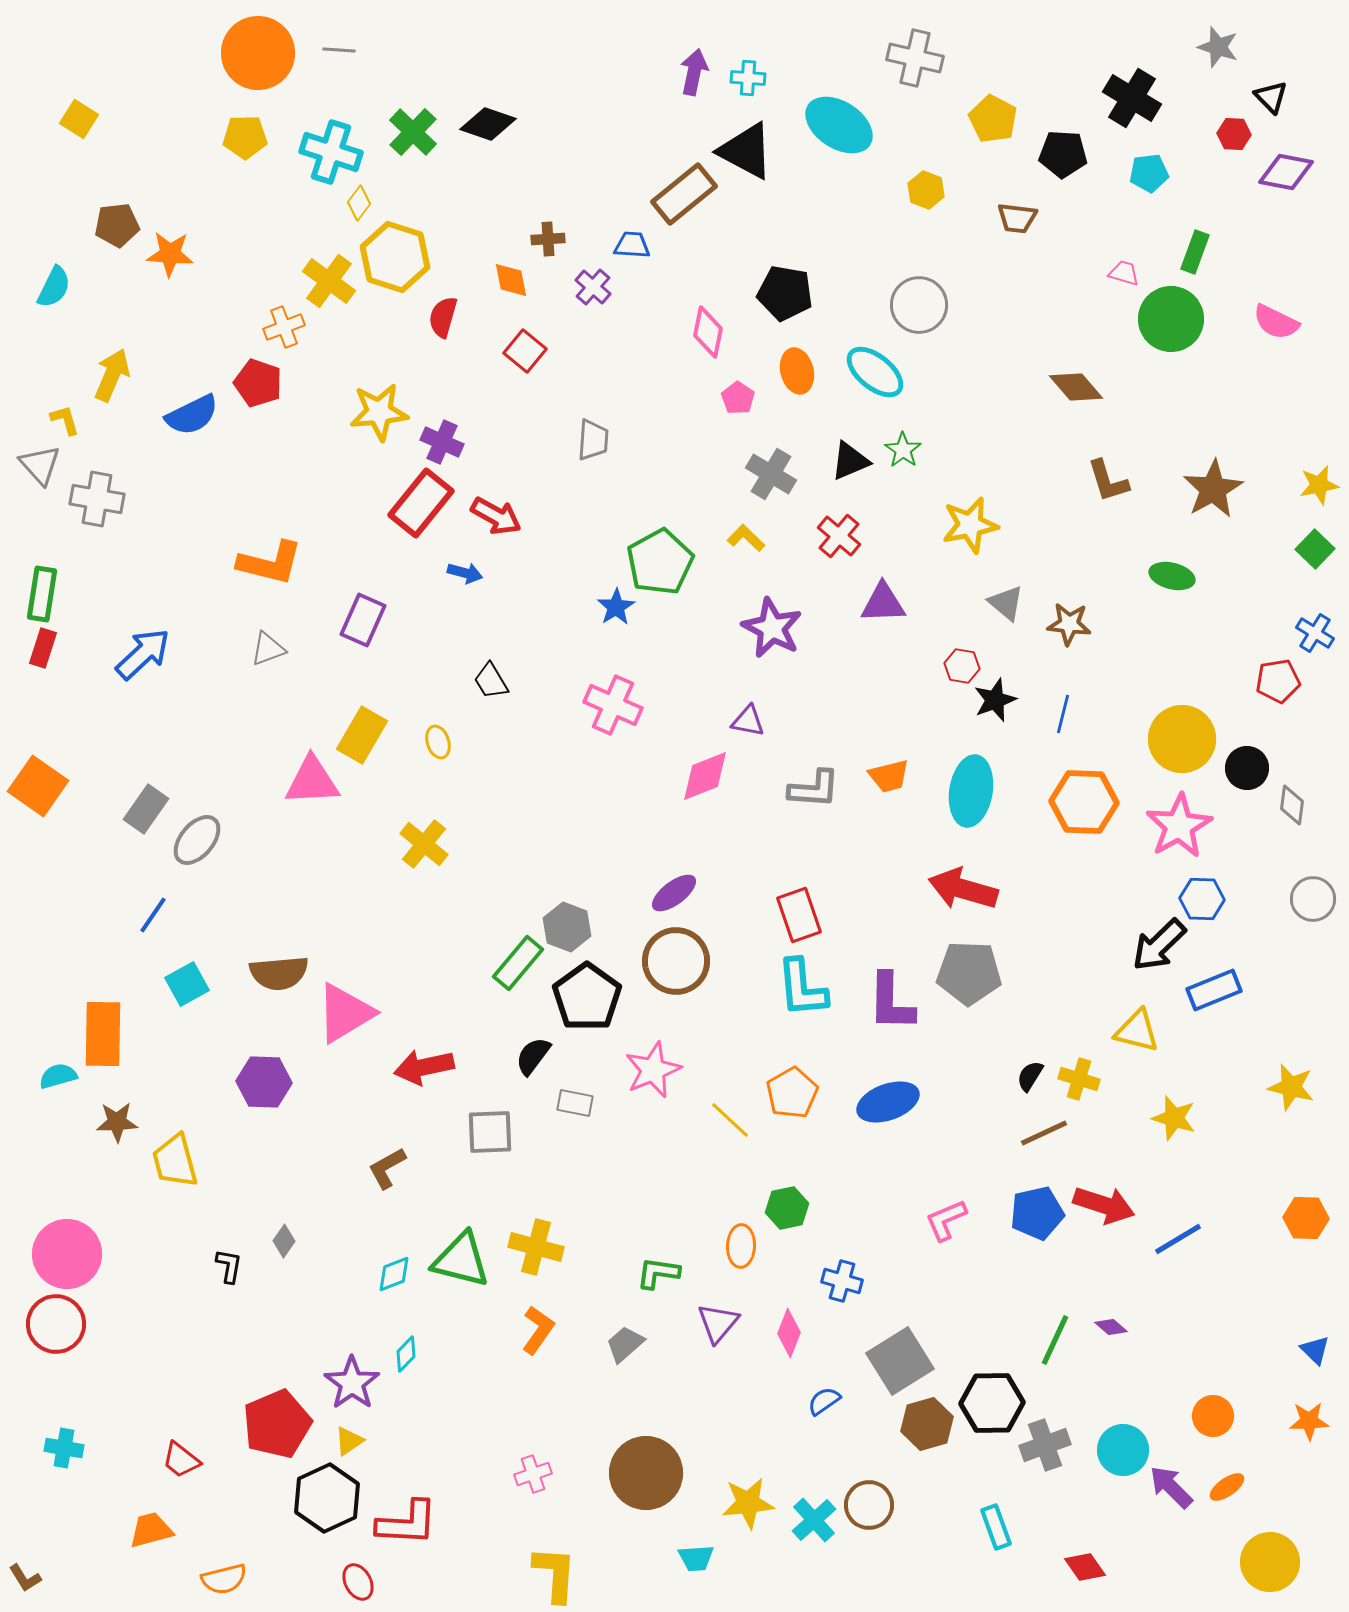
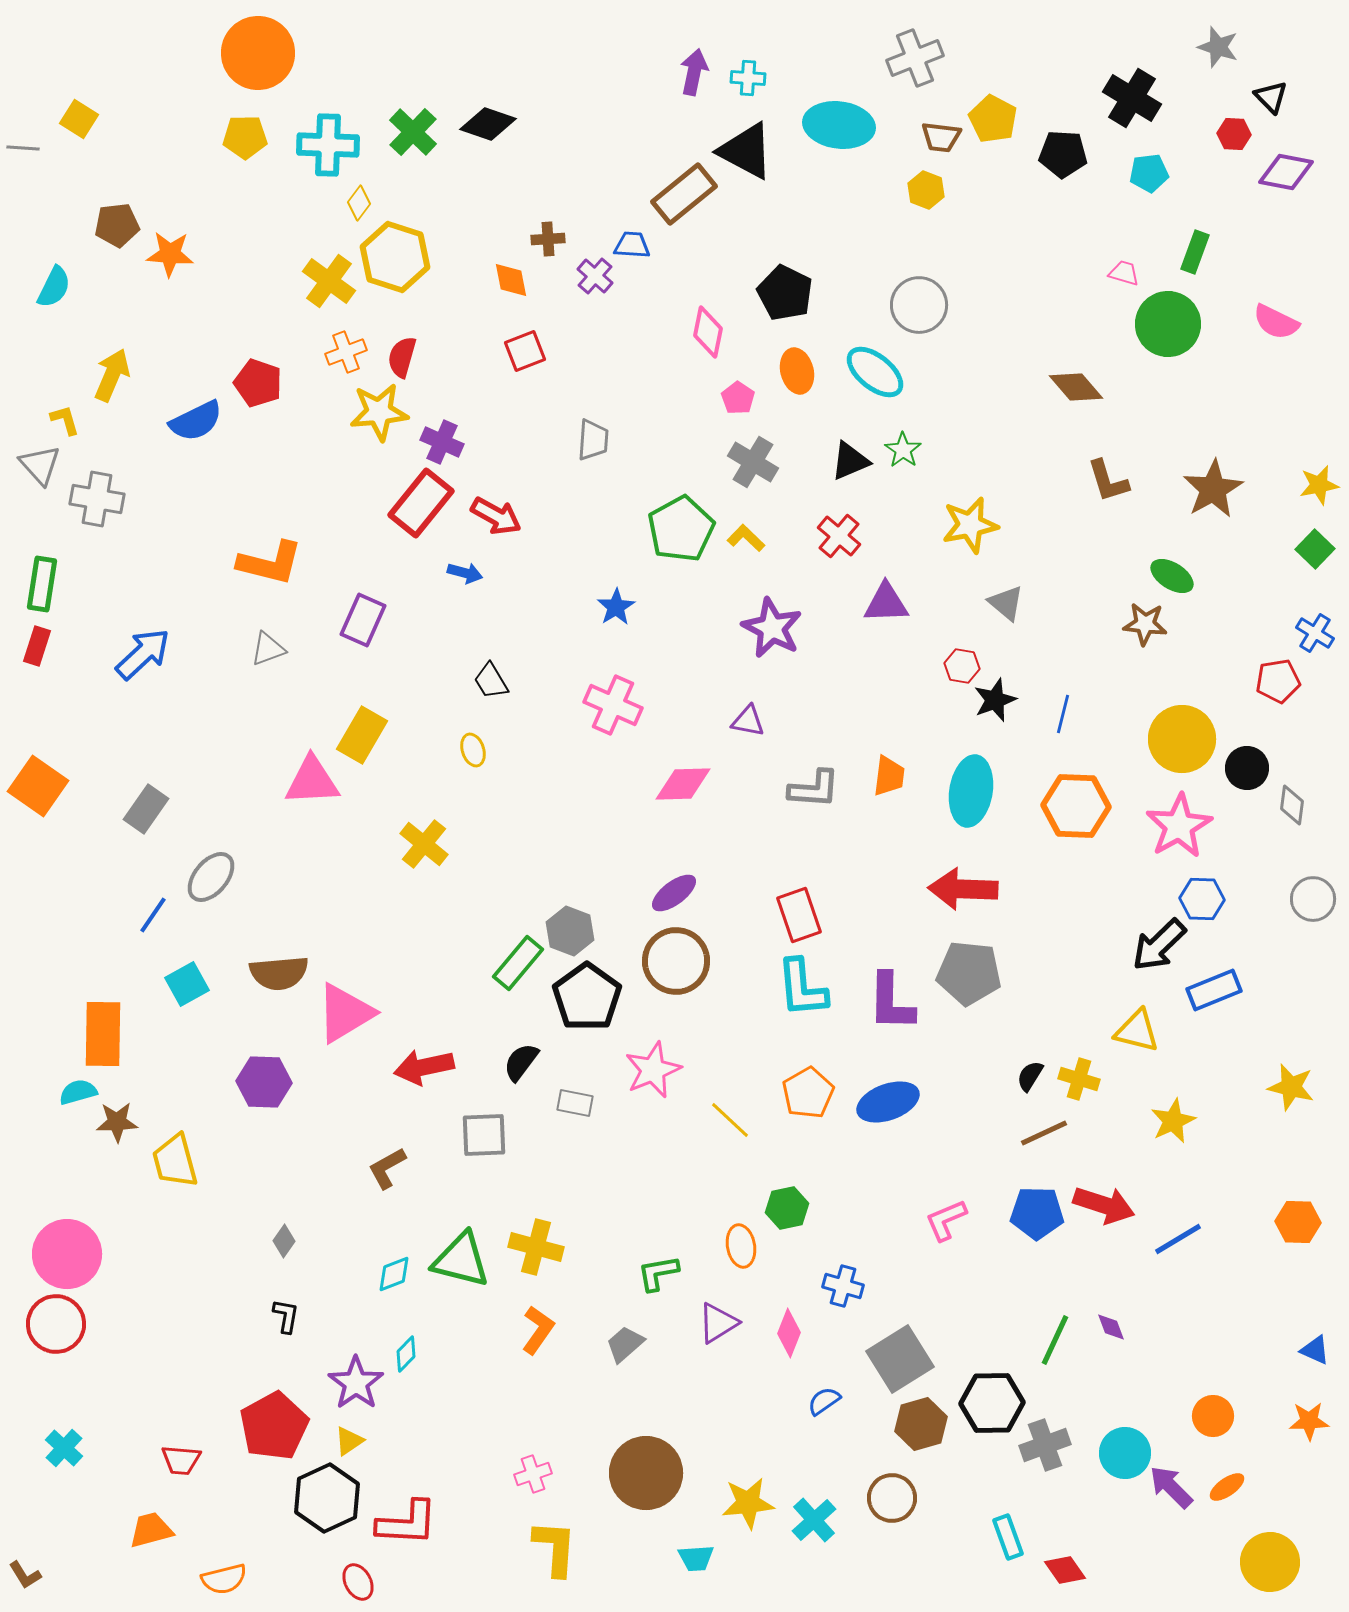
gray line at (339, 50): moved 316 px left, 98 px down
gray cross at (915, 58): rotated 34 degrees counterclockwise
cyan ellipse at (839, 125): rotated 26 degrees counterclockwise
cyan cross at (331, 152): moved 3 px left, 7 px up; rotated 16 degrees counterclockwise
brown trapezoid at (1017, 218): moved 76 px left, 81 px up
purple cross at (593, 287): moved 2 px right, 11 px up
black pentagon at (785, 293): rotated 16 degrees clockwise
red semicircle at (443, 317): moved 41 px left, 40 px down
green circle at (1171, 319): moved 3 px left, 5 px down
orange cross at (284, 327): moved 62 px right, 25 px down
red square at (525, 351): rotated 30 degrees clockwise
blue semicircle at (192, 415): moved 4 px right, 6 px down
gray cross at (771, 474): moved 18 px left, 12 px up
green pentagon at (660, 562): moved 21 px right, 33 px up
green ellipse at (1172, 576): rotated 18 degrees clockwise
green rectangle at (42, 594): moved 10 px up
purple triangle at (883, 603): moved 3 px right
brown star at (1069, 624): moved 76 px right
red rectangle at (43, 648): moved 6 px left, 2 px up
yellow ellipse at (438, 742): moved 35 px right, 8 px down
pink diamond at (705, 776): moved 22 px left, 8 px down; rotated 20 degrees clockwise
orange trapezoid at (889, 776): rotated 69 degrees counterclockwise
orange hexagon at (1084, 802): moved 8 px left, 4 px down
gray ellipse at (197, 840): moved 14 px right, 37 px down
red arrow at (963, 889): rotated 14 degrees counterclockwise
gray hexagon at (567, 927): moved 3 px right, 4 px down
gray pentagon at (969, 973): rotated 4 degrees clockwise
black semicircle at (533, 1056): moved 12 px left, 6 px down
cyan semicircle at (58, 1076): moved 20 px right, 16 px down
orange pentagon at (792, 1093): moved 16 px right
yellow star at (1174, 1118): moved 1 px left, 3 px down; rotated 30 degrees clockwise
gray square at (490, 1132): moved 6 px left, 3 px down
blue pentagon at (1037, 1213): rotated 14 degrees clockwise
orange hexagon at (1306, 1218): moved 8 px left, 4 px down
orange ellipse at (741, 1246): rotated 12 degrees counterclockwise
black L-shape at (229, 1266): moved 57 px right, 50 px down
green L-shape at (658, 1273): rotated 18 degrees counterclockwise
blue cross at (842, 1281): moved 1 px right, 5 px down
purple triangle at (718, 1323): rotated 18 degrees clockwise
purple diamond at (1111, 1327): rotated 28 degrees clockwise
blue triangle at (1315, 1350): rotated 20 degrees counterclockwise
gray square at (900, 1361): moved 2 px up
purple star at (352, 1383): moved 4 px right
red pentagon at (277, 1424): moved 3 px left, 2 px down; rotated 6 degrees counterclockwise
brown hexagon at (927, 1424): moved 6 px left
cyan cross at (64, 1448): rotated 33 degrees clockwise
cyan circle at (1123, 1450): moved 2 px right, 3 px down
red trapezoid at (181, 1460): rotated 33 degrees counterclockwise
brown circle at (869, 1505): moved 23 px right, 7 px up
cyan rectangle at (996, 1527): moved 12 px right, 10 px down
red diamond at (1085, 1567): moved 20 px left, 3 px down
yellow L-shape at (555, 1574): moved 26 px up
brown L-shape at (25, 1578): moved 3 px up
